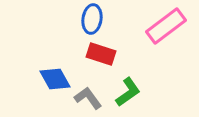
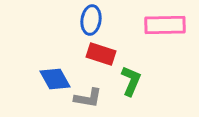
blue ellipse: moved 1 px left, 1 px down
pink rectangle: moved 1 px left, 1 px up; rotated 36 degrees clockwise
green L-shape: moved 3 px right, 11 px up; rotated 32 degrees counterclockwise
gray L-shape: rotated 136 degrees clockwise
